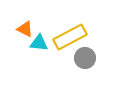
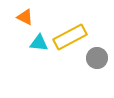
orange triangle: moved 12 px up
gray circle: moved 12 px right
